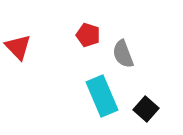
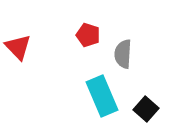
gray semicircle: rotated 24 degrees clockwise
